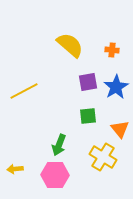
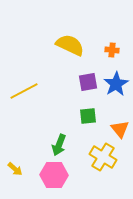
yellow semicircle: rotated 16 degrees counterclockwise
blue star: moved 3 px up
yellow arrow: rotated 133 degrees counterclockwise
pink hexagon: moved 1 px left
